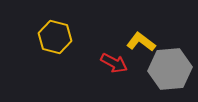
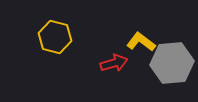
red arrow: rotated 44 degrees counterclockwise
gray hexagon: moved 2 px right, 6 px up
